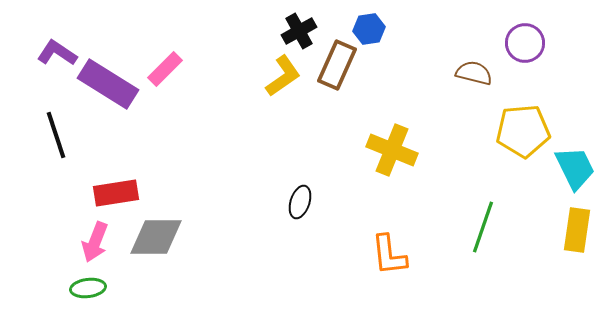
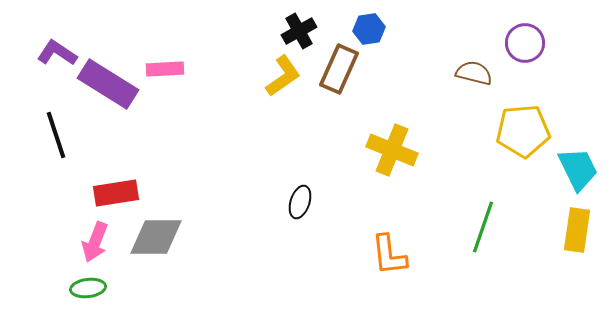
brown rectangle: moved 2 px right, 4 px down
pink rectangle: rotated 42 degrees clockwise
cyan trapezoid: moved 3 px right, 1 px down
